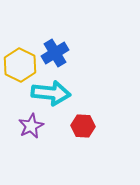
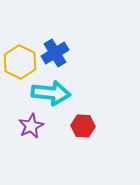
yellow hexagon: moved 3 px up
